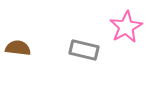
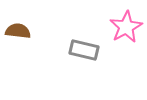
brown semicircle: moved 17 px up
